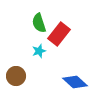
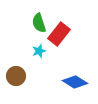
blue diamond: rotated 10 degrees counterclockwise
